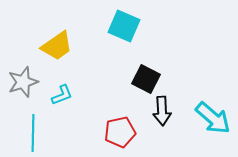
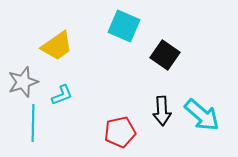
black square: moved 19 px right, 24 px up; rotated 8 degrees clockwise
cyan arrow: moved 11 px left, 3 px up
cyan line: moved 10 px up
